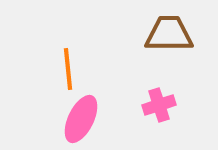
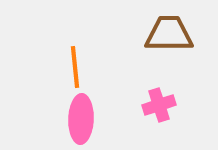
orange line: moved 7 px right, 2 px up
pink ellipse: rotated 24 degrees counterclockwise
